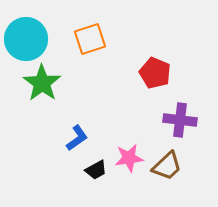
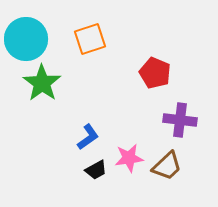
blue L-shape: moved 11 px right, 1 px up
